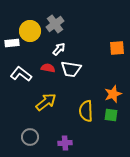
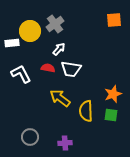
orange square: moved 3 px left, 28 px up
white L-shape: rotated 25 degrees clockwise
yellow arrow: moved 14 px right, 4 px up; rotated 105 degrees counterclockwise
